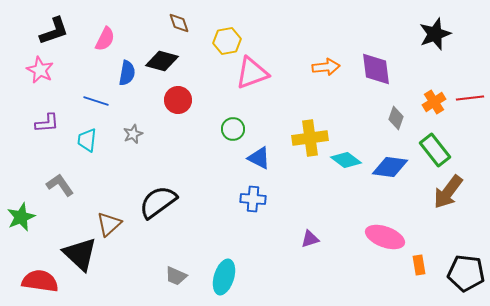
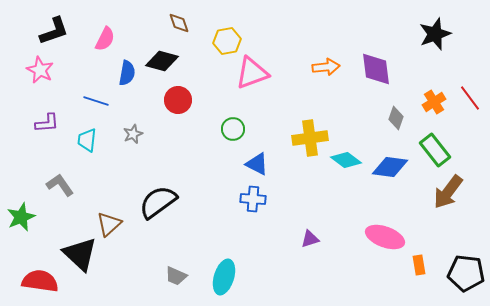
red line: rotated 60 degrees clockwise
blue triangle: moved 2 px left, 6 px down
